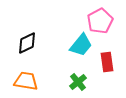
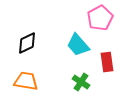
pink pentagon: moved 3 px up
cyan trapezoid: moved 3 px left; rotated 100 degrees clockwise
green cross: moved 3 px right; rotated 18 degrees counterclockwise
